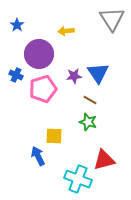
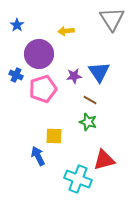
blue triangle: moved 1 px right, 1 px up
